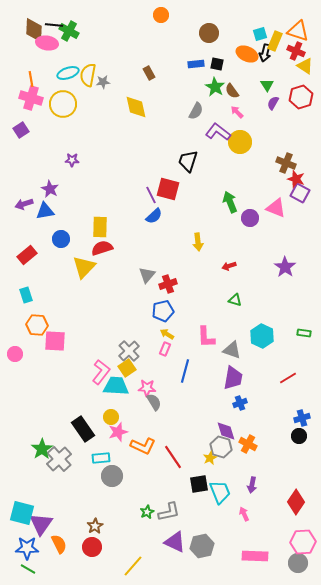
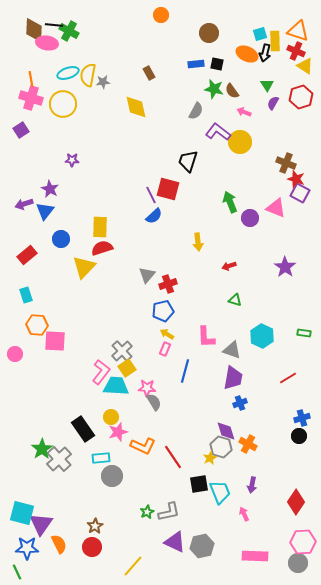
yellow rectangle at (275, 41): rotated 24 degrees counterclockwise
green star at (215, 87): moved 1 px left, 2 px down; rotated 18 degrees counterclockwise
pink arrow at (237, 112): moved 7 px right; rotated 24 degrees counterclockwise
blue triangle at (45, 211): rotated 42 degrees counterclockwise
gray cross at (129, 351): moved 7 px left
green line at (28, 569): moved 11 px left, 3 px down; rotated 35 degrees clockwise
